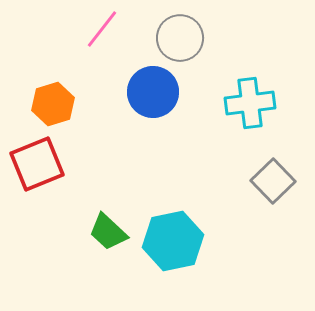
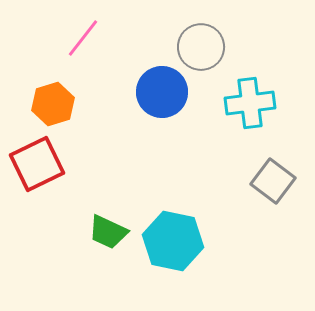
pink line: moved 19 px left, 9 px down
gray circle: moved 21 px right, 9 px down
blue circle: moved 9 px right
red square: rotated 4 degrees counterclockwise
gray square: rotated 9 degrees counterclockwise
green trapezoid: rotated 18 degrees counterclockwise
cyan hexagon: rotated 24 degrees clockwise
